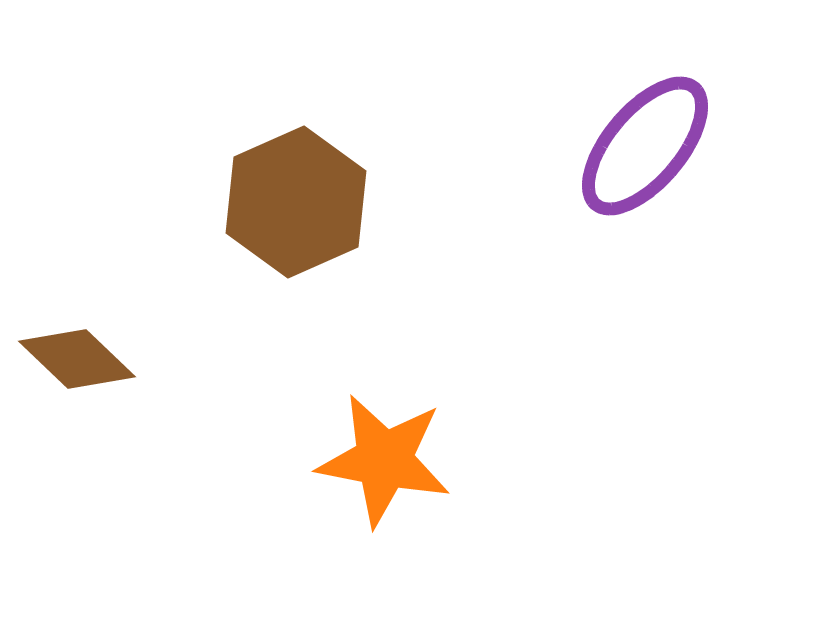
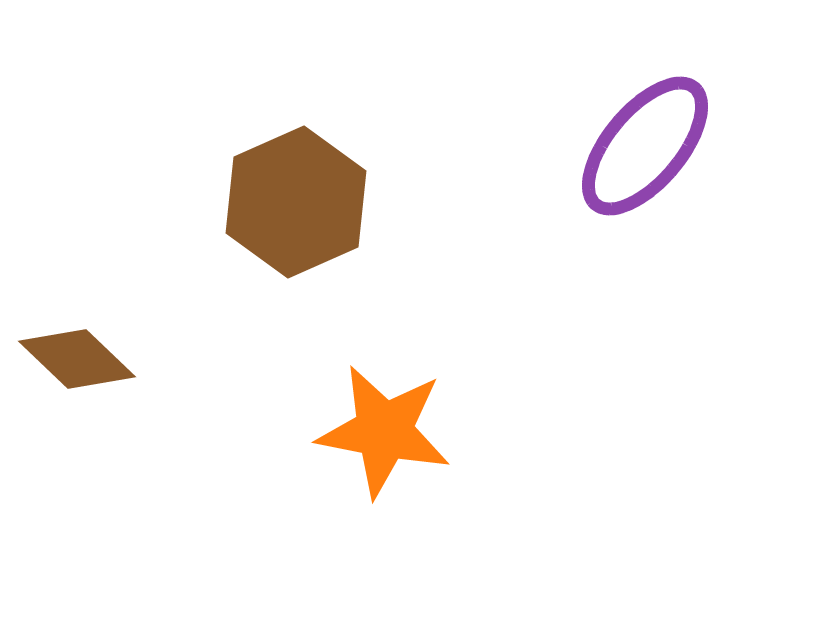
orange star: moved 29 px up
